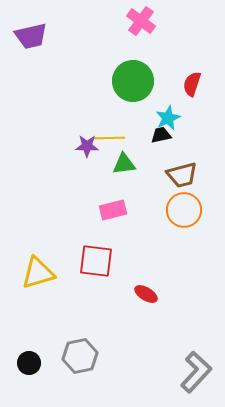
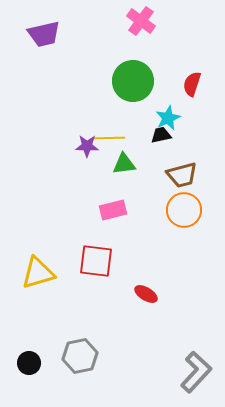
purple trapezoid: moved 13 px right, 2 px up
